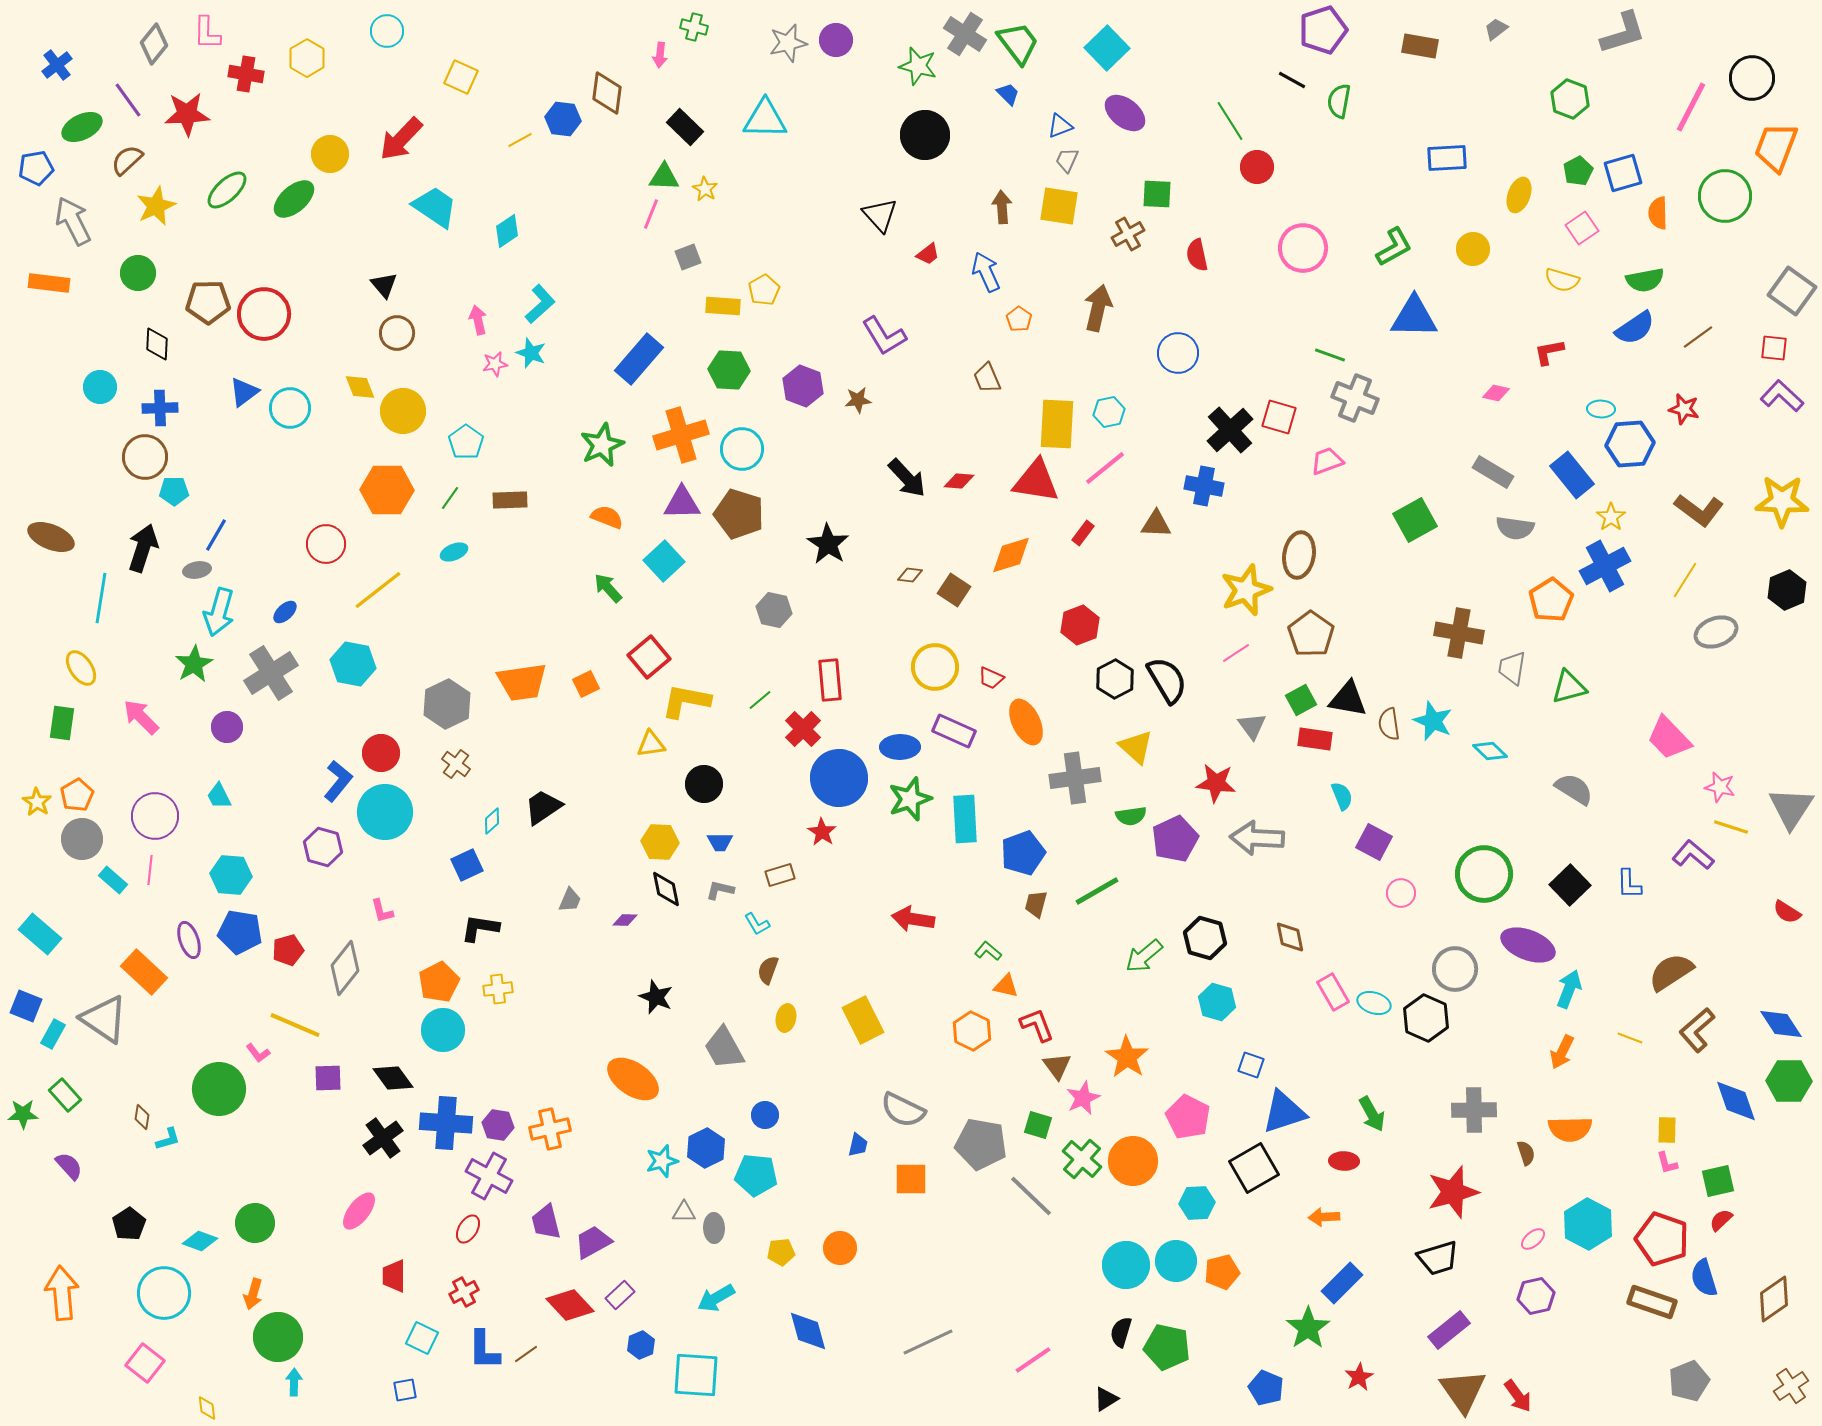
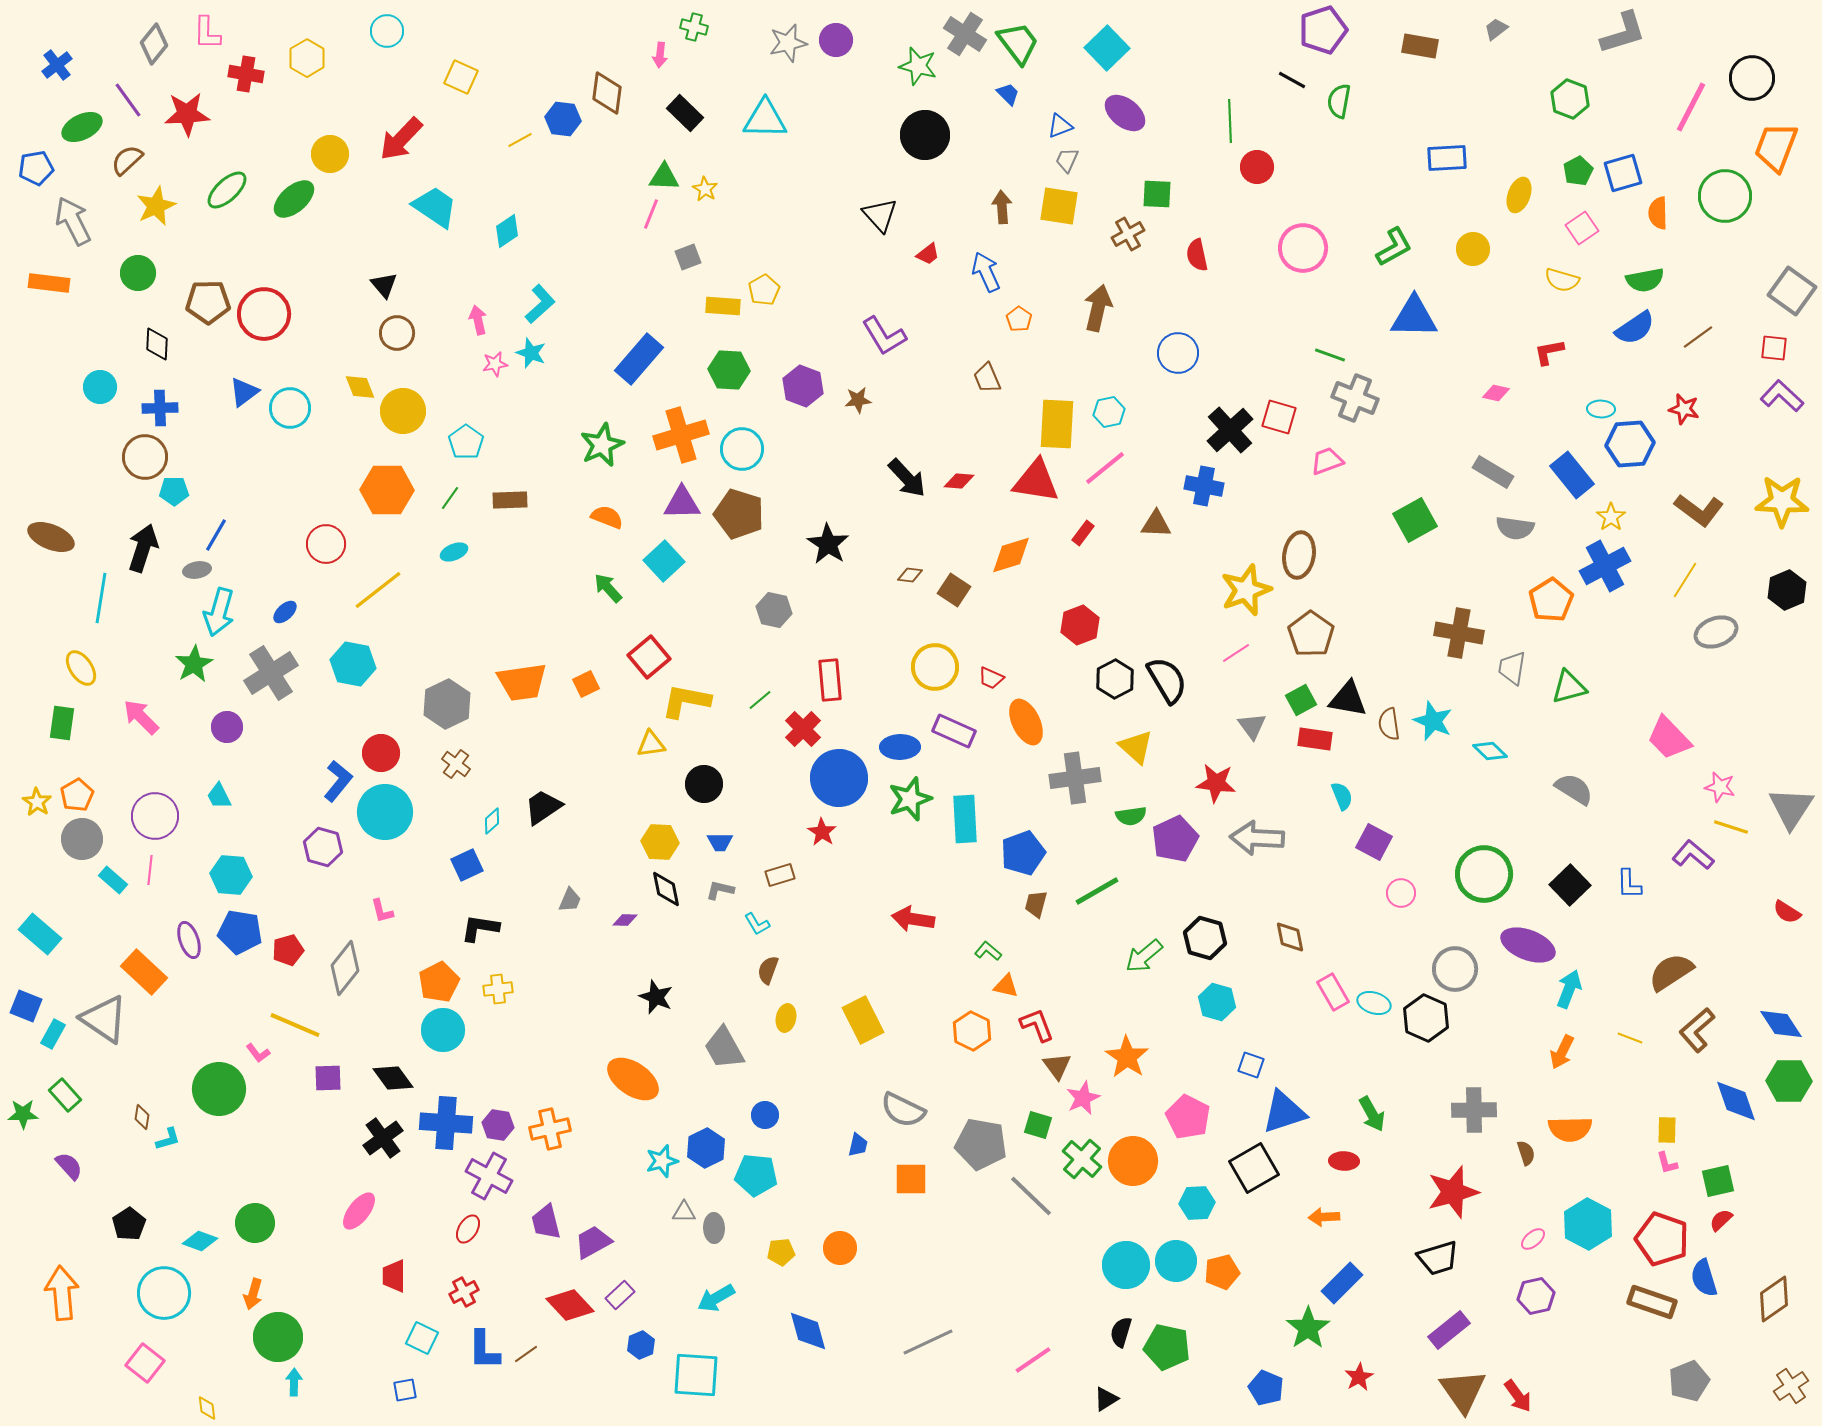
green line at (1230, 121): rotated 30 degrees clockwise
black rectangle at (685, 127): moved 14 px up
